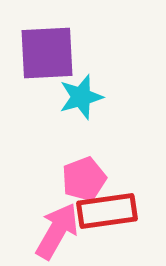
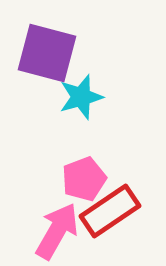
purple square: rotated 18 degrees clockwise
red rectangle: moved 3 px right; rotated 26 degrees counterclockwise
